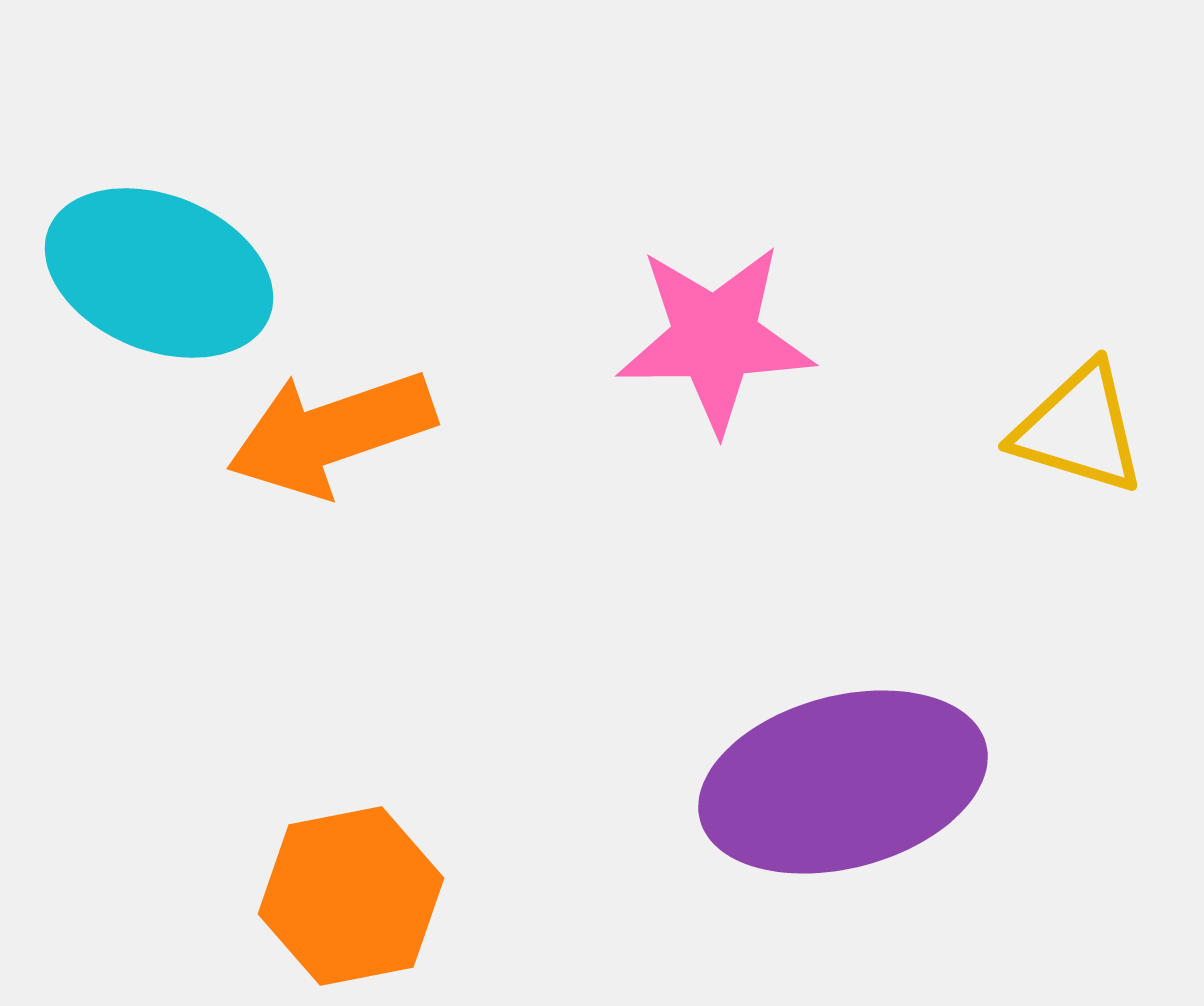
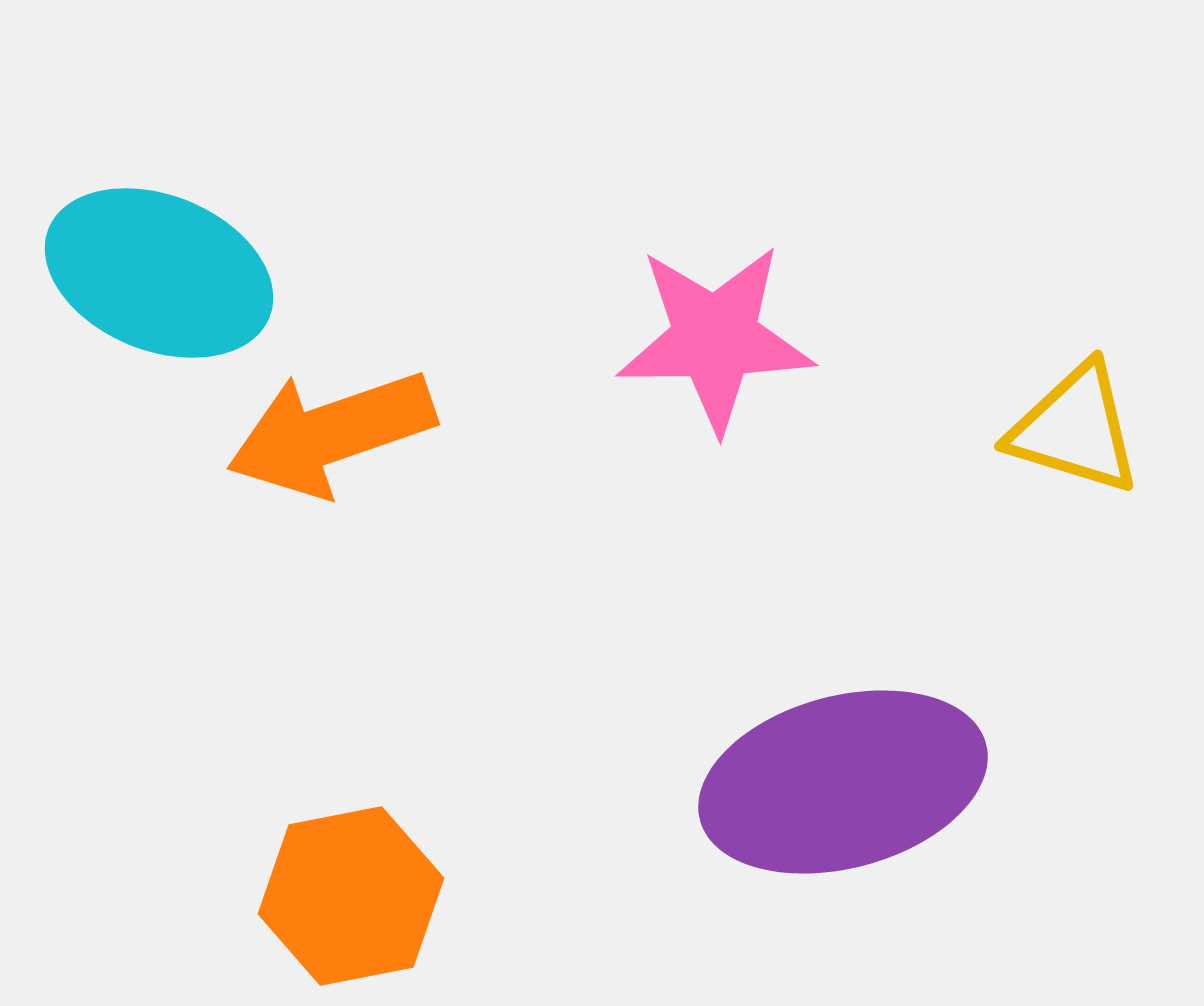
yellow triangle: moved 4 px left
